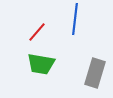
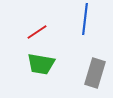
blue line: moved 10 px right
red line: rotated 15 degrees clockwise
